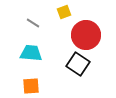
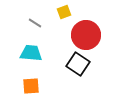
gray line: moved 2 px right
